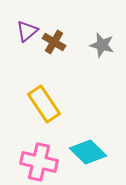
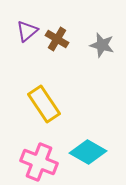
brown cross: moved 3 px right, 3 px up
cyan diamond: rotated 15 degrees counterclockwise
pink cross: rotated 9 degrees clockwise
